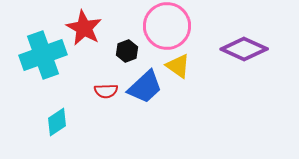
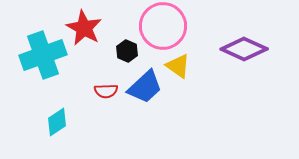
pink circle: moved 4 px left
black hexagon: rotated 15 degrees counterclockwise
